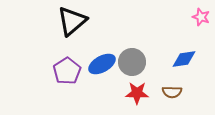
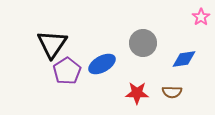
pink star: rotated 18 degrees clockwise
black triangle: moved 20 px left, 23 px down; rotated 16 degrees counterclockwise
gray circle: moved 11 px right, 19 px up
